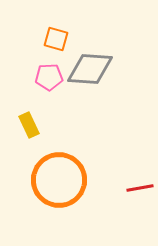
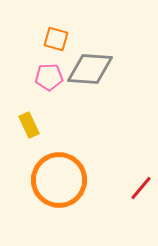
red line: moved 1 px right; rotated 40 degrees counterclockwise
